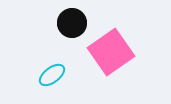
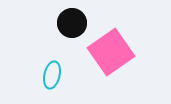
cyan ellipse: rotated 40 degrees counterclockwise
